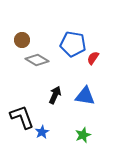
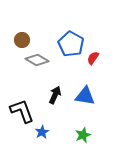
blue pentagon: moved 2 px left; rotated 20 degrees clockwise
black L-shape: moved 6 px up
